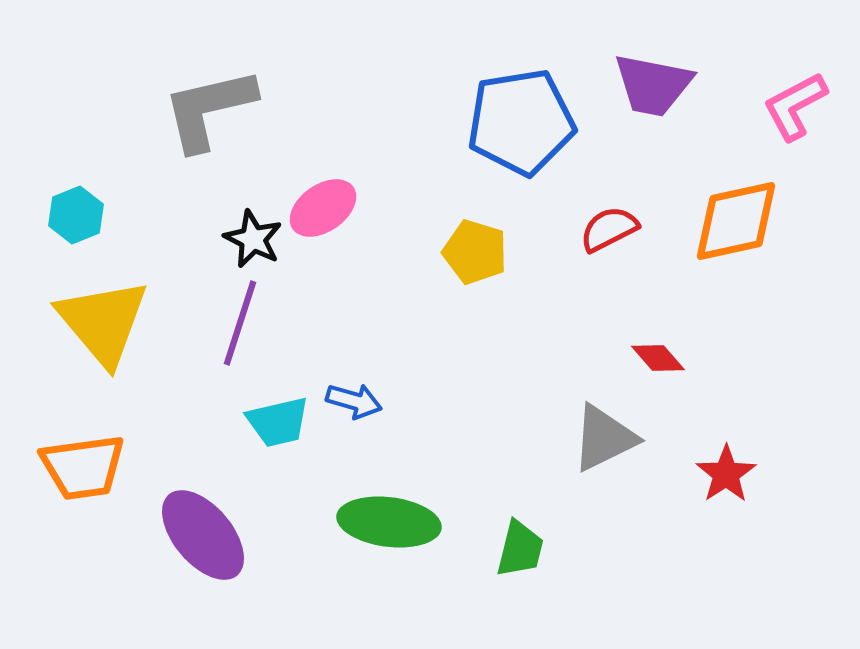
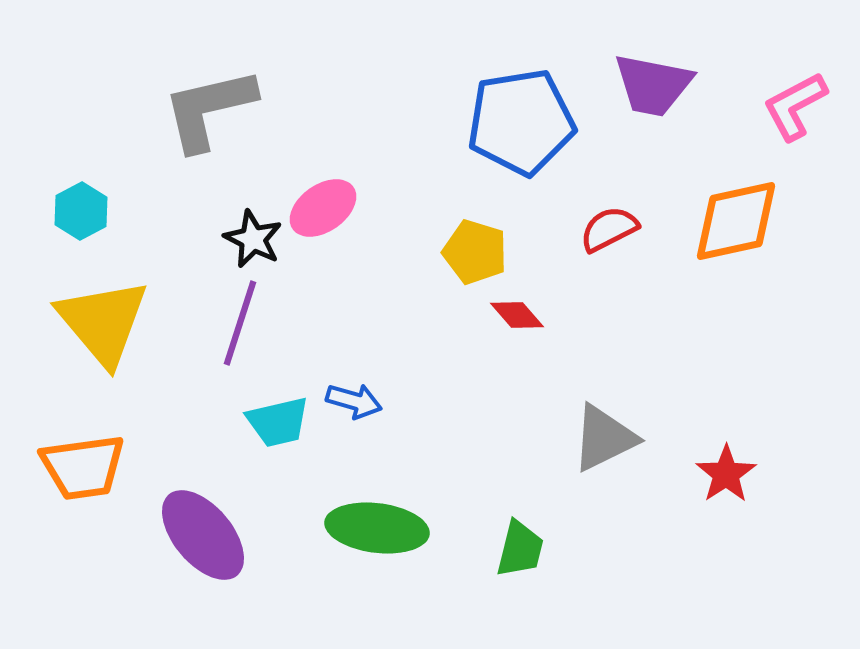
cyan hexagon: moved 5 px right, 4 px up; rotated 6 degrees counterclockwise
red diamond: moved 141 px left, 43 px up
green ellipse: moved 12 px left, 6 px down
